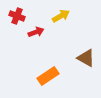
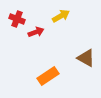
red cross: moved 3 px down
